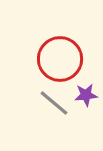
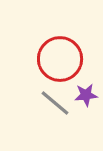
gray line: moved 1 px right
